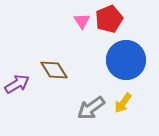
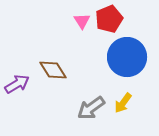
blue circle: moved 1 px right, 3 px up
brown diamond: moved 1 px left
